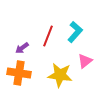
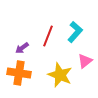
yellow star: rotated 15 degrees clockwise
